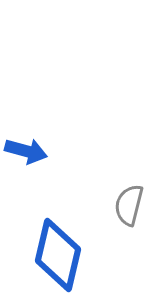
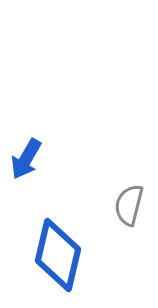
blue arrow: moved 8 px down; rotated 105 degrees clockwise
